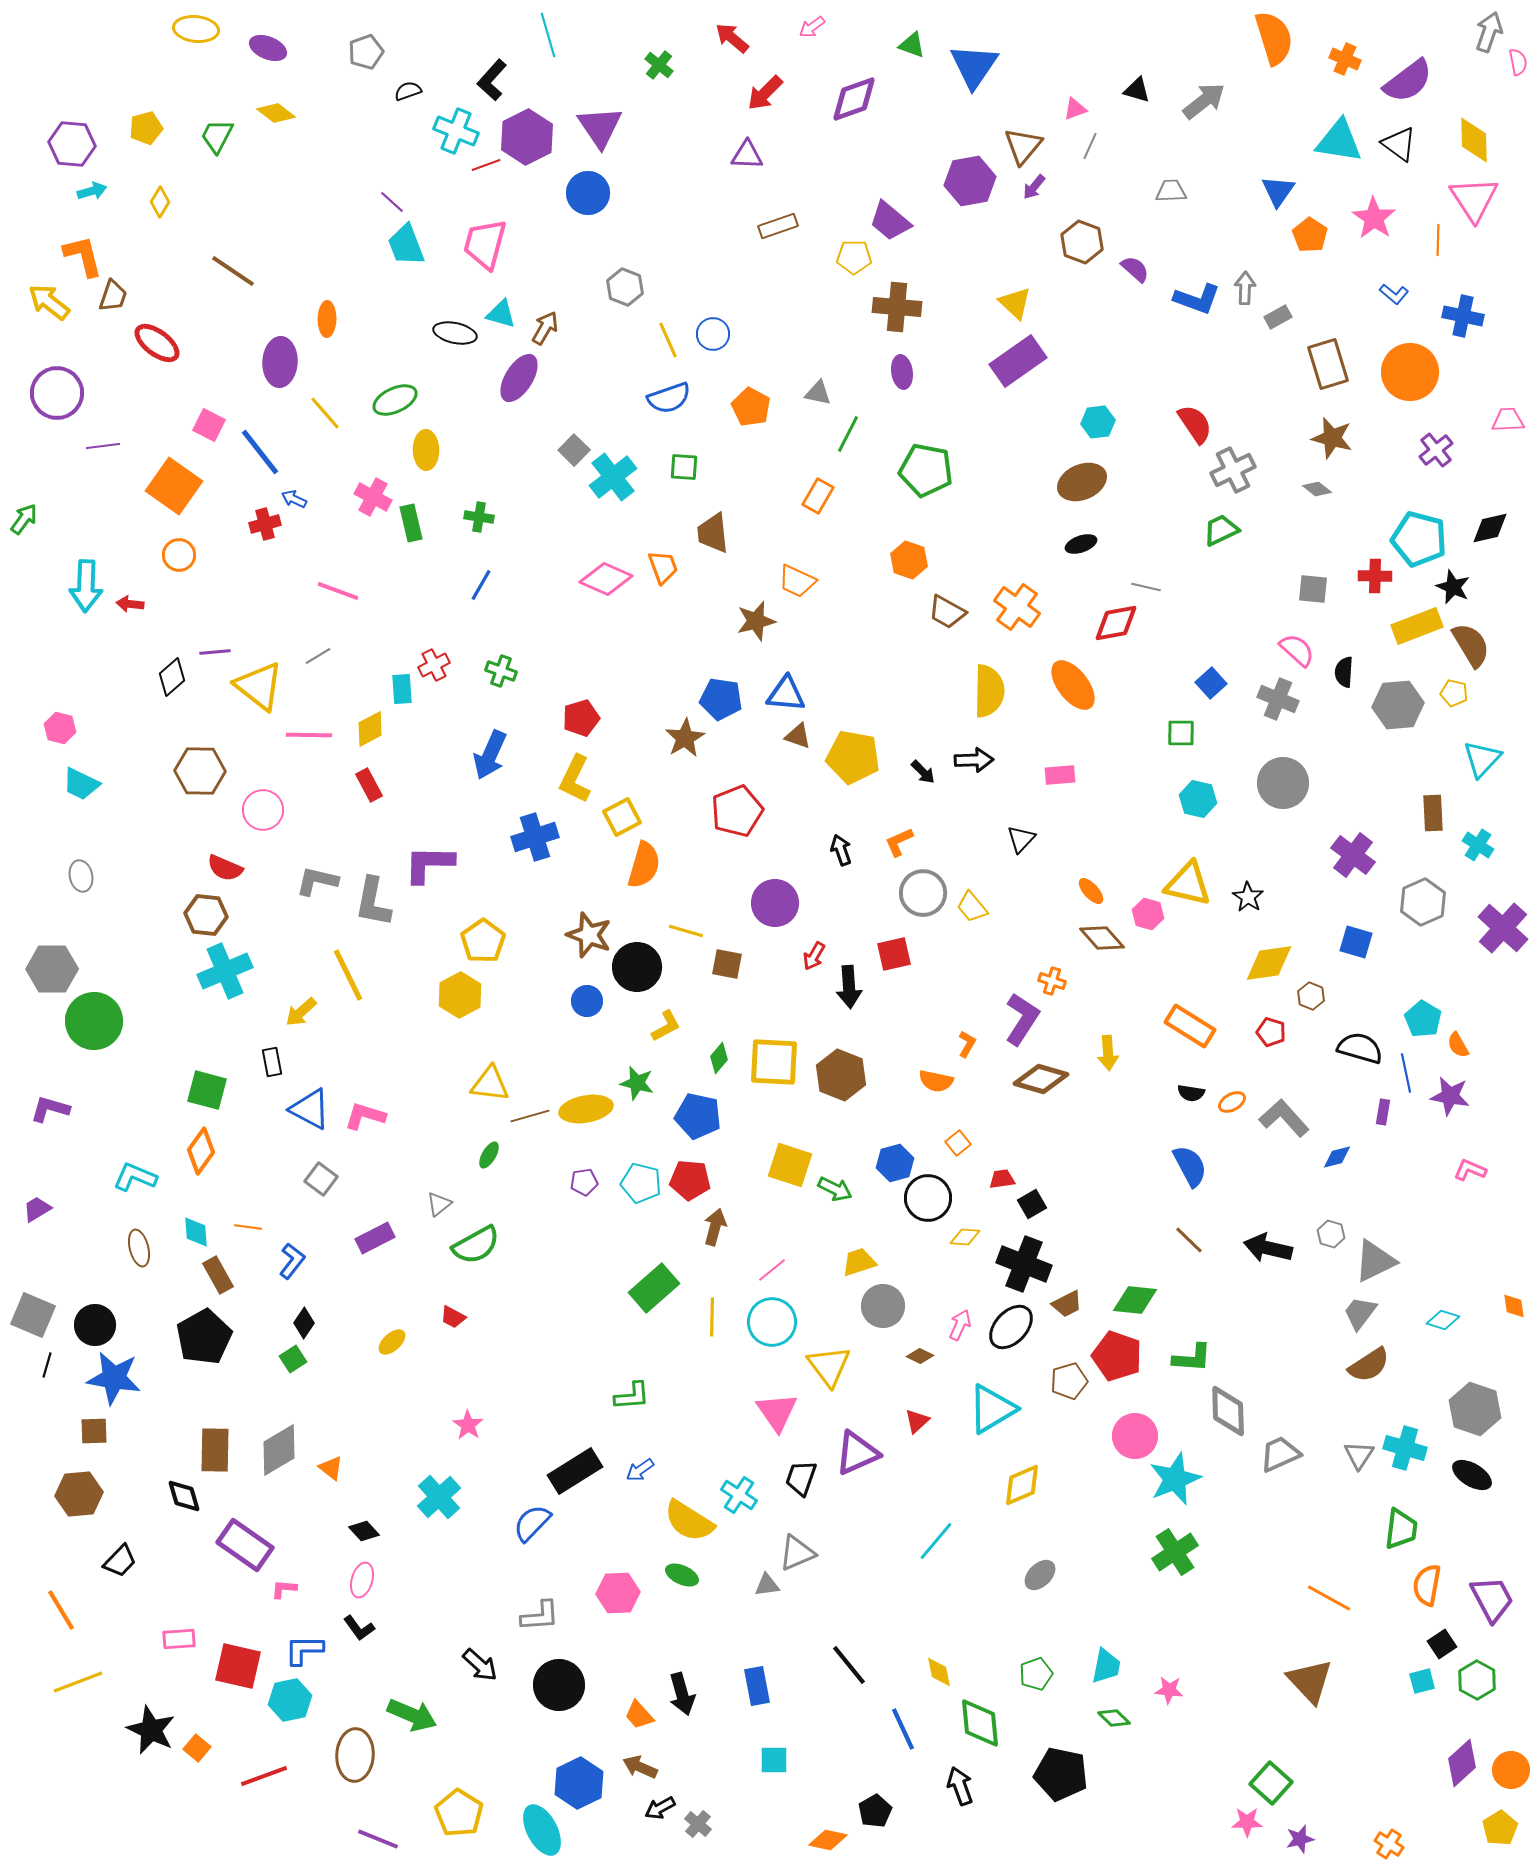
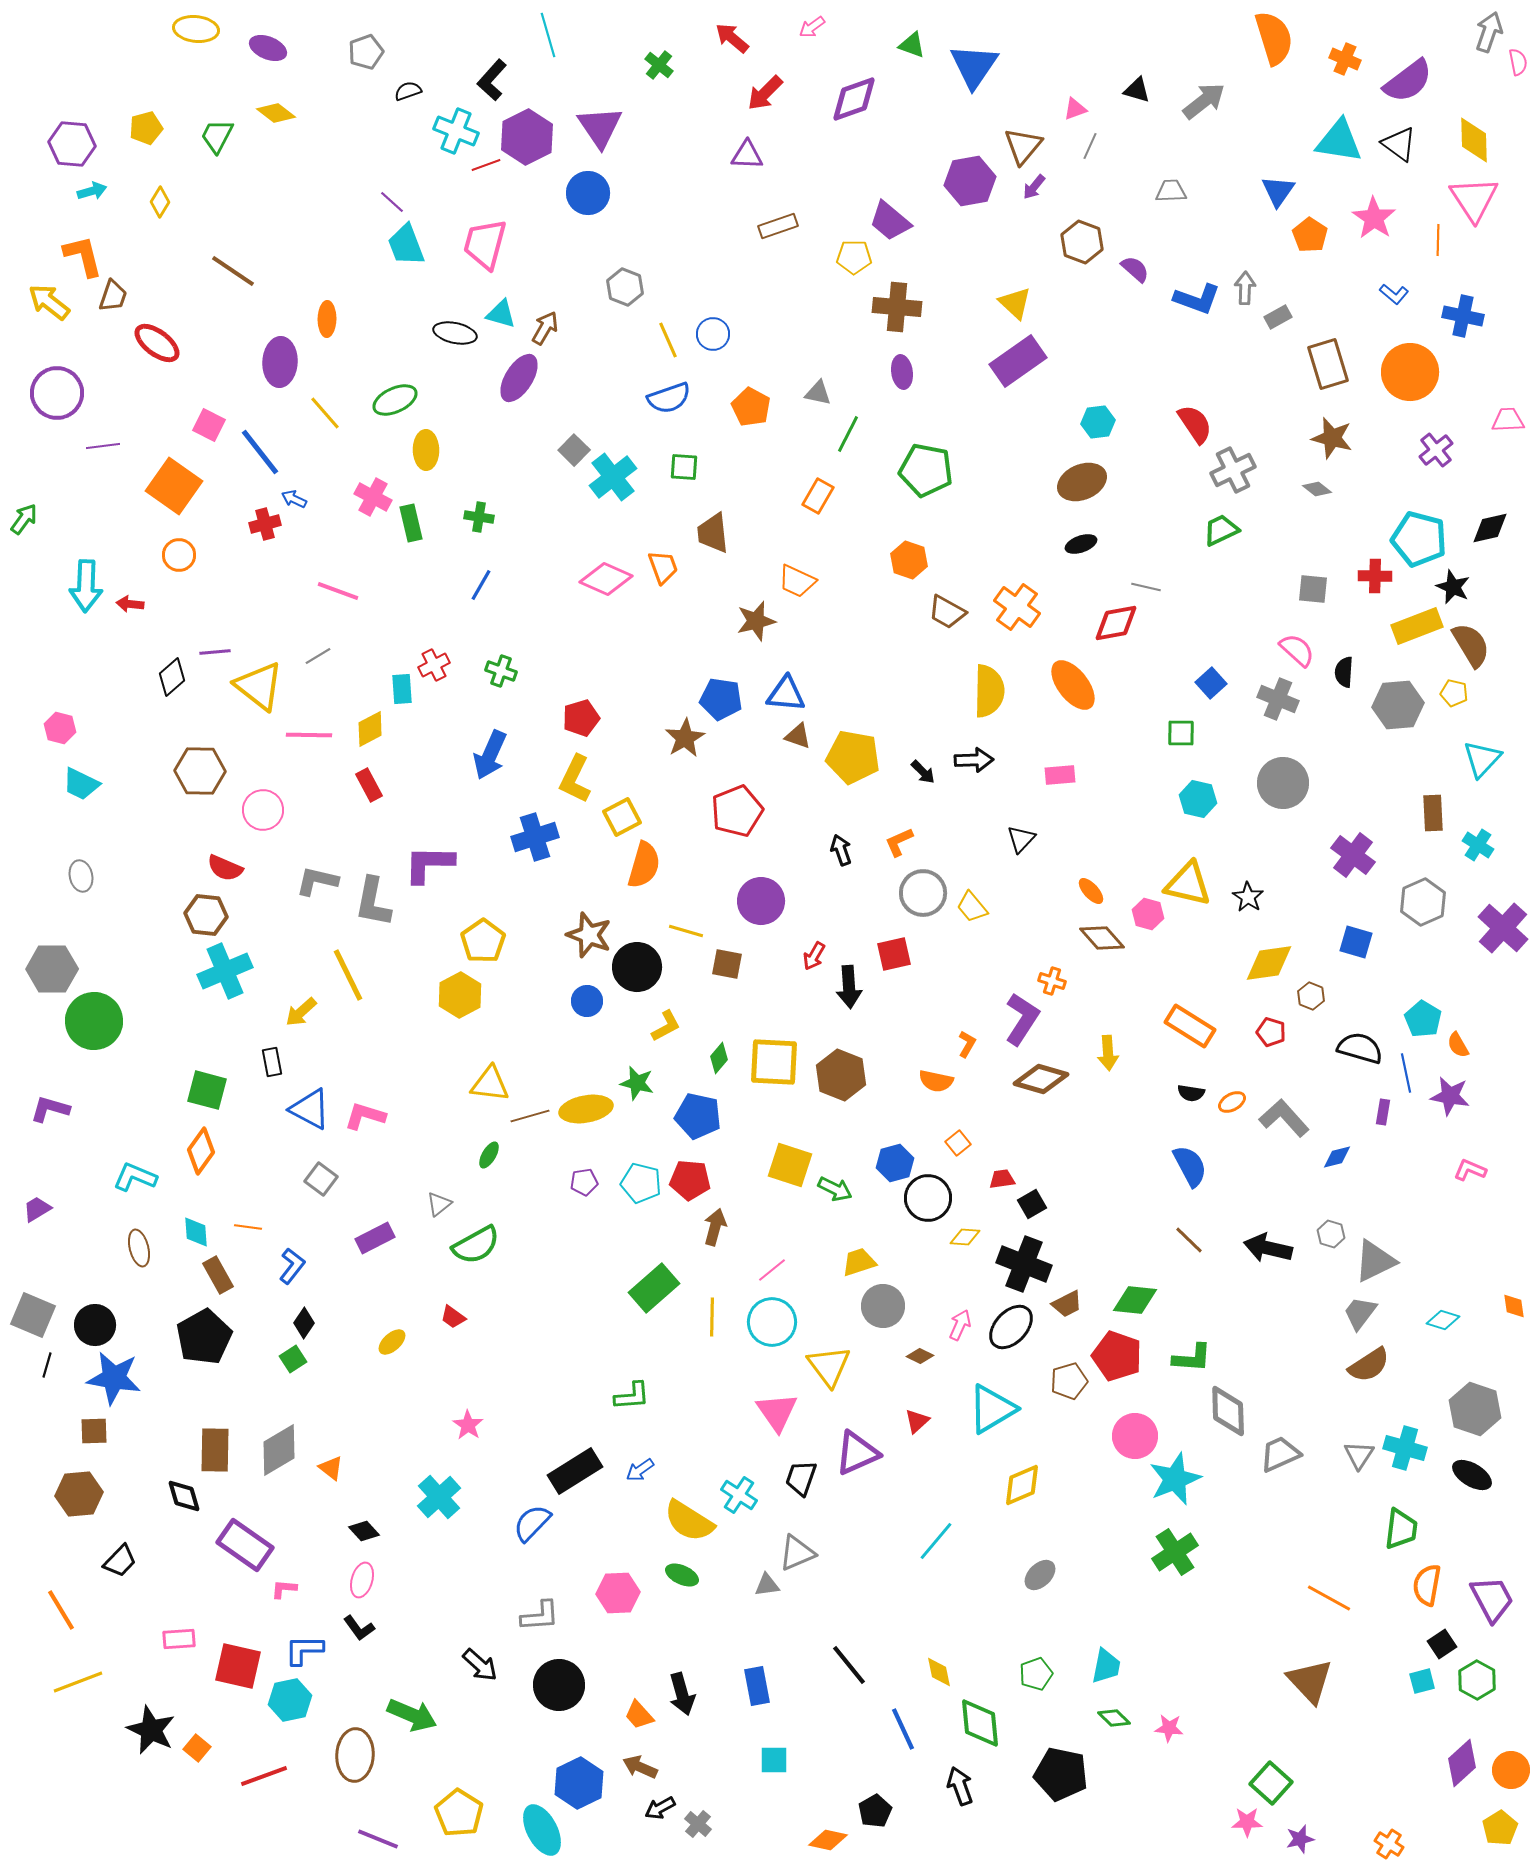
purple circle at (775, 903): moved 14 px left, 2 px up
blue L-shape at (292, 1261): moved 5 px down
red trapezoid at (453, 1317): rotated 8 degrees clockwise
pink star at (1169, 1690): moved 38 px down
